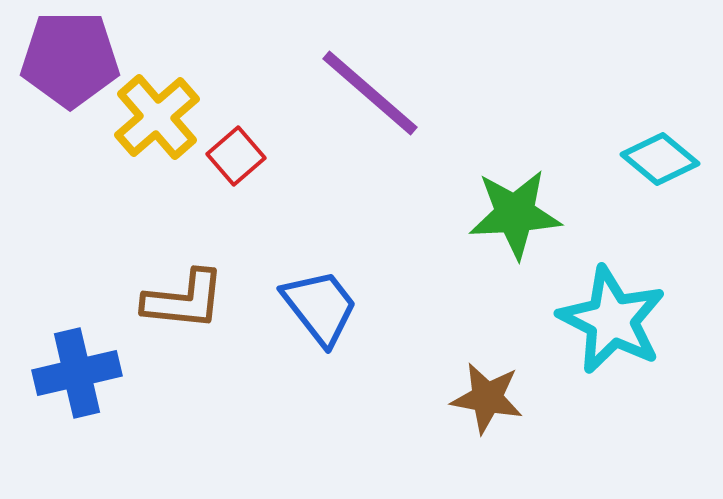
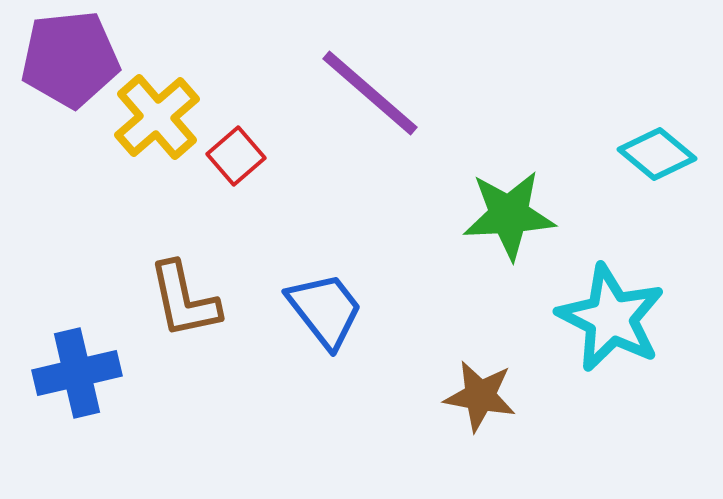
purple pentagon: rotated 6 degrees counterclockwise
cyan diamond: moved 3 px left, 5 px up
green star: moved 6 px left, 1 px down
brown L-shape: rotated 72 degrees clockwise
blue trapezoid: moved 5 px right, 3 px down
cyan star: moved 1 px left, 2 px up
brown star: moved 7 px left, 2 px up
